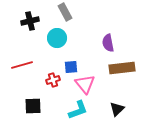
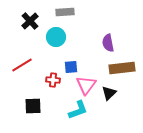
gray rectangle: rotated 66 degrees counterclockwise
black cross: rotated 30 degrees counterclockwise
cyan circle: moved 1 px left, 1 px up
red line: rotated 15 degrees counterclockwise
red cross: rotated 24 degrees clockwise
pink triangle: moved 1 px right, 1 px down; rotated 15 degrees clockwise
black triangle: moved 8 px left, 16 px up
